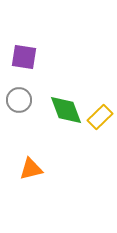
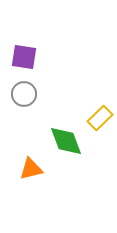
gray circle: moved 5 px right, 6 px up
green diamond: moved 31 px down
yellow rectangle: moved 1 px down
